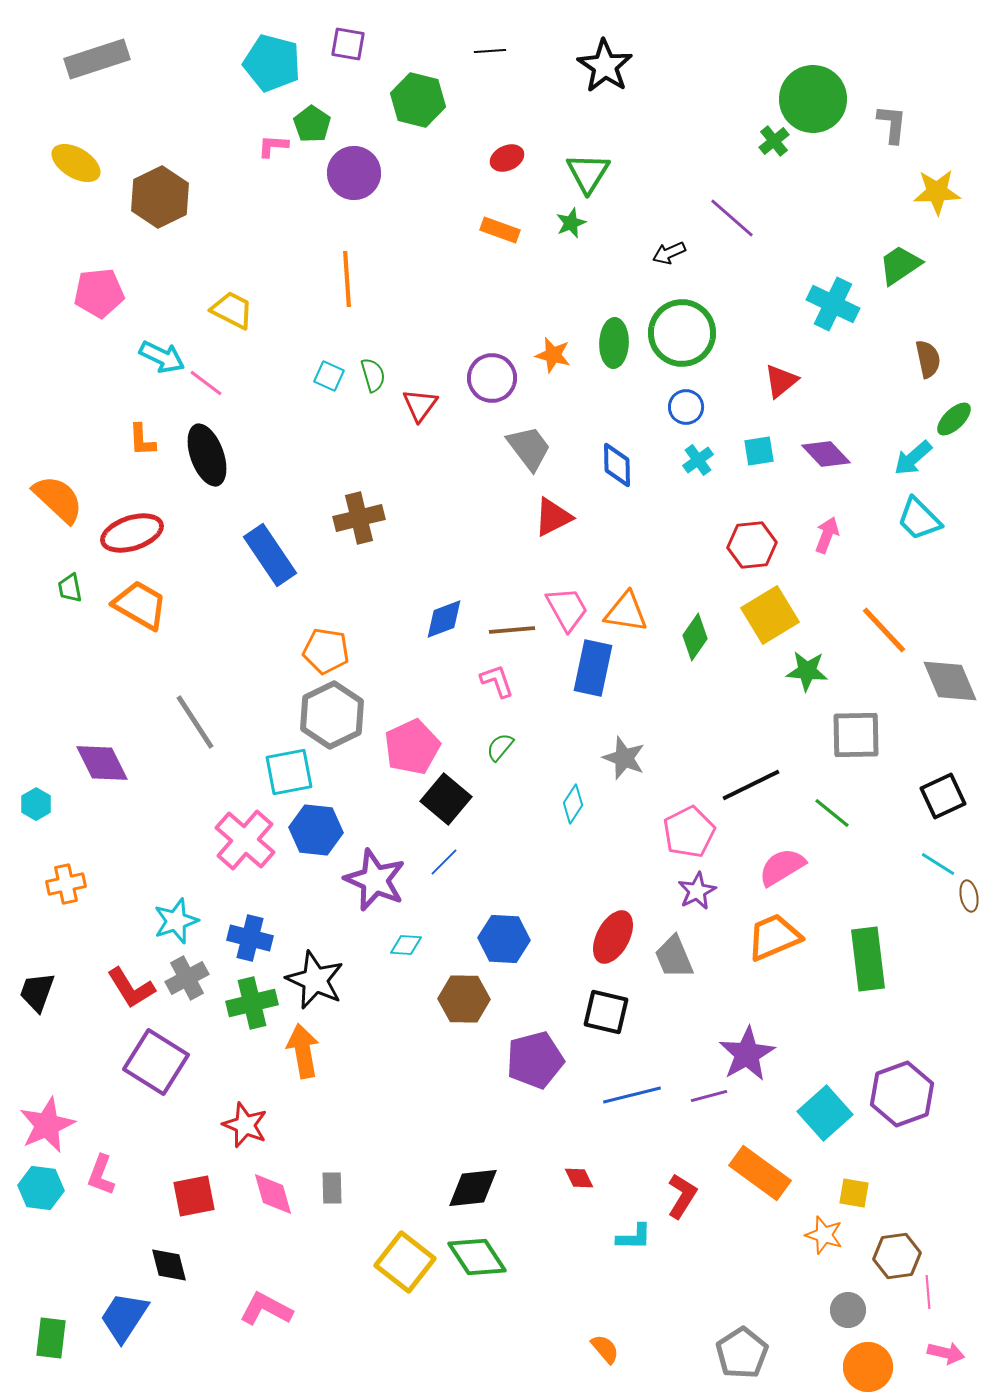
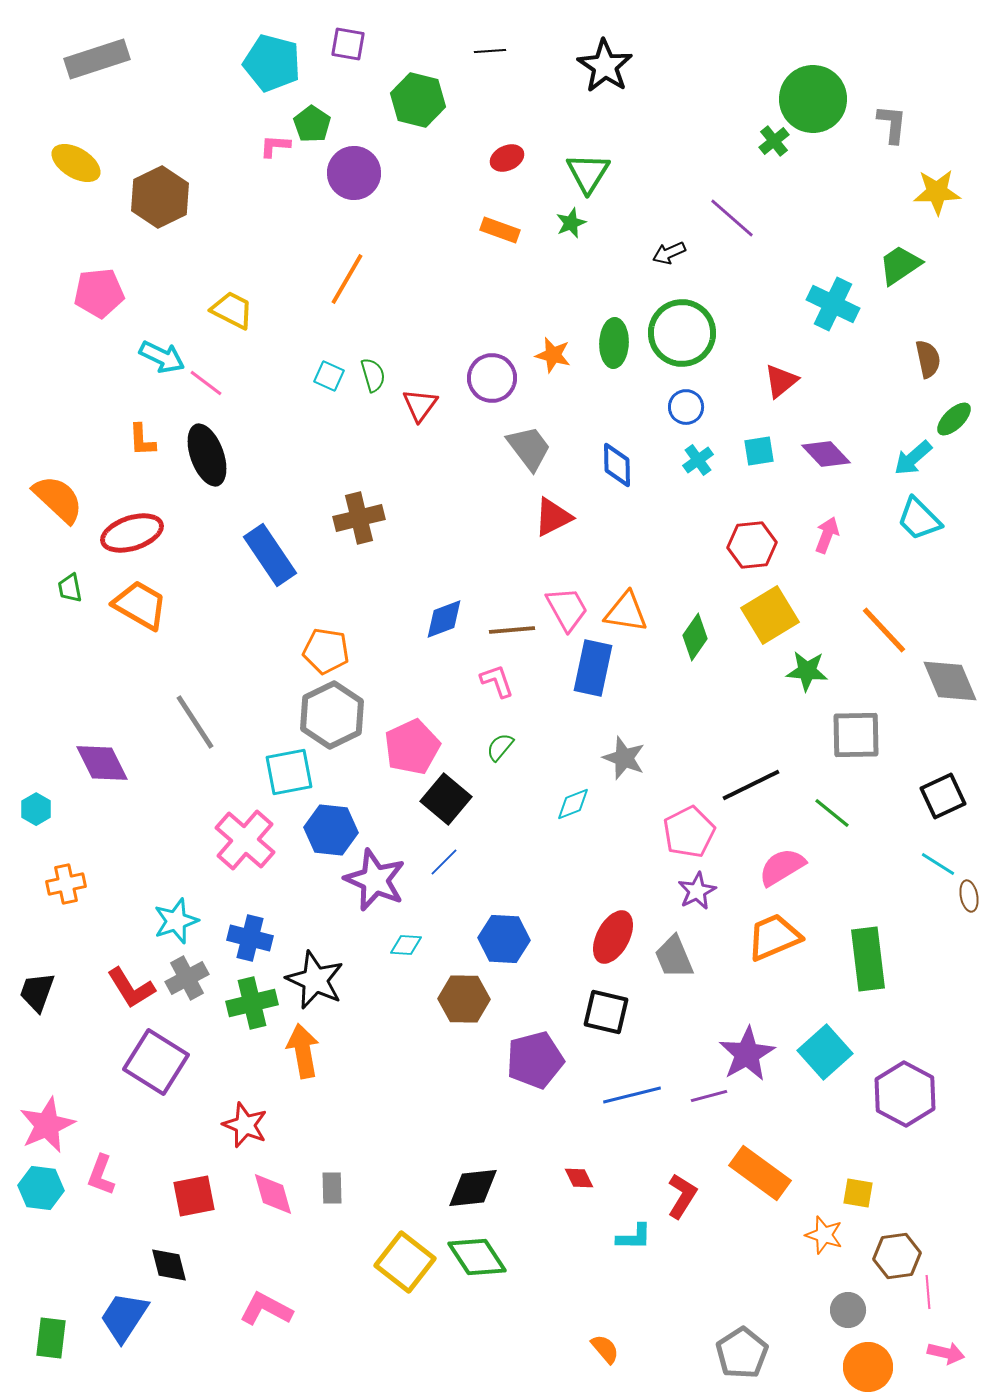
pink L-shape at (273, 146): moved 2 px right
orange line at (347, 279): rotated 34 degrees clockwise
cyan hexagon at (36, 804): moved 5 px down
cyan diamond at (573, 804): rotated 36 degrees clockwise
blue hexagon at (316, 830): moved 15 px right
purple hexagon at (902, 1094): moved 3 px right; rotated 12 degrees counterclockwise
cyan square at (825, 1113): moved 61 px up
yellow square at (854, 1193): moved 4 px right
